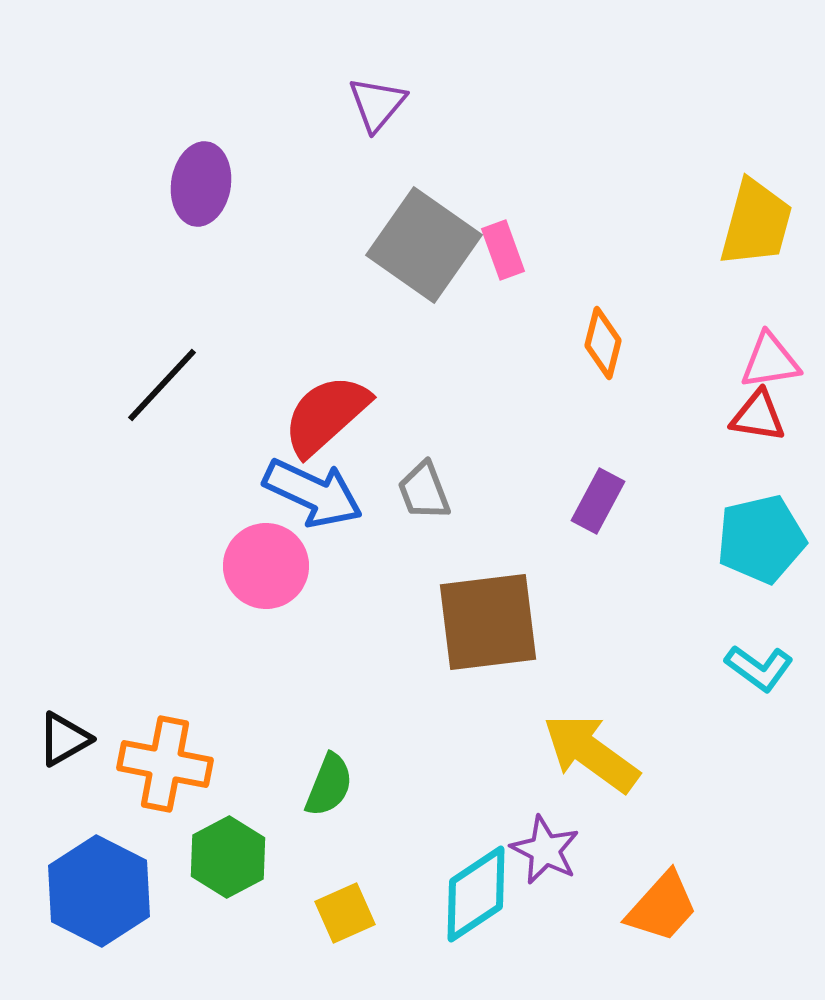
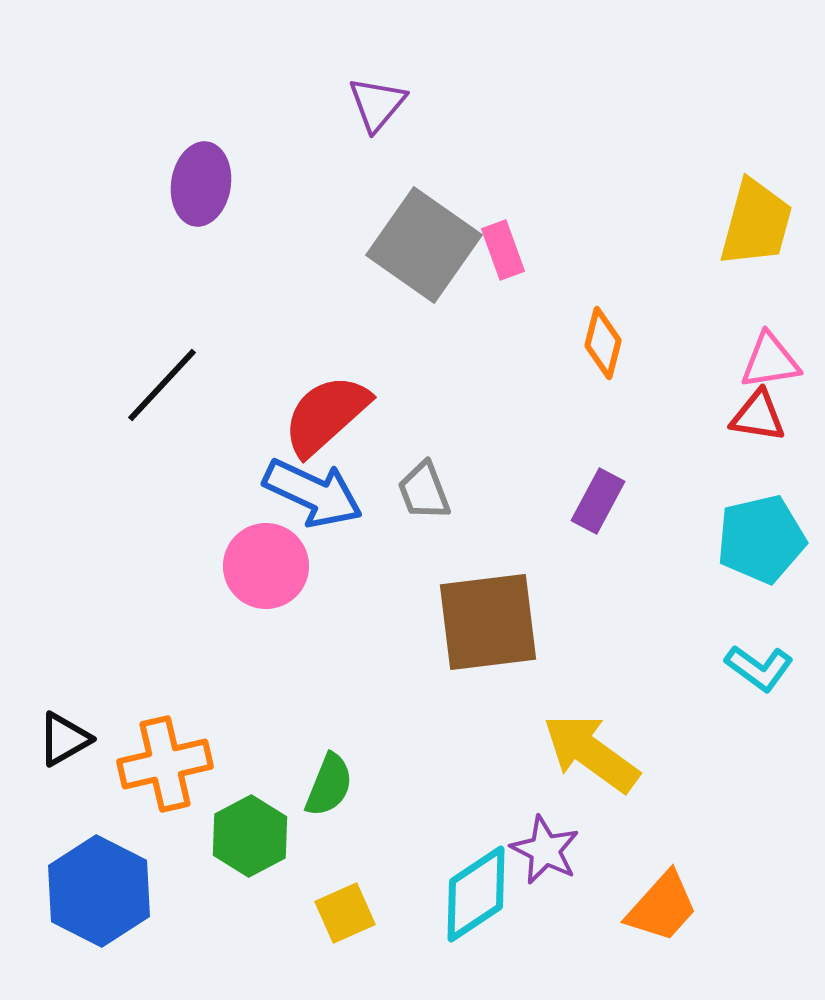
orange cross: rotated 24 degrees counterclockwise
green hexagon: moved 22 px right, 21 px up
